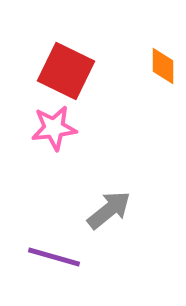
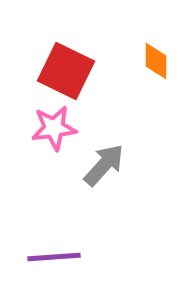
orange diamond: moved 7 px left, 5 px up
gray arrow: moved 5 px left, 45 px up; rotated 9 degrees counterclockwise
purple line: rotated 20 degrees counterclockwise
